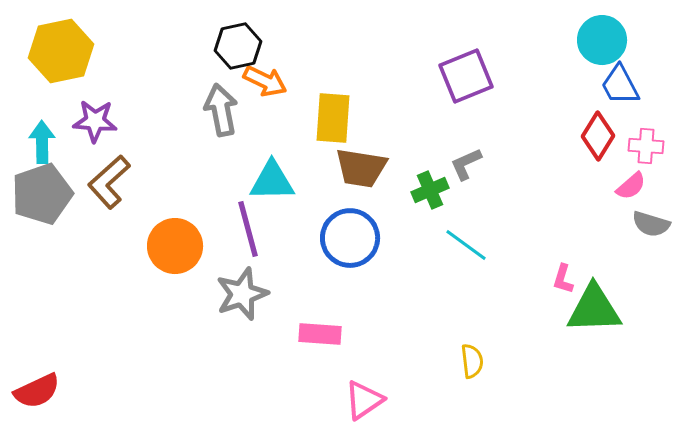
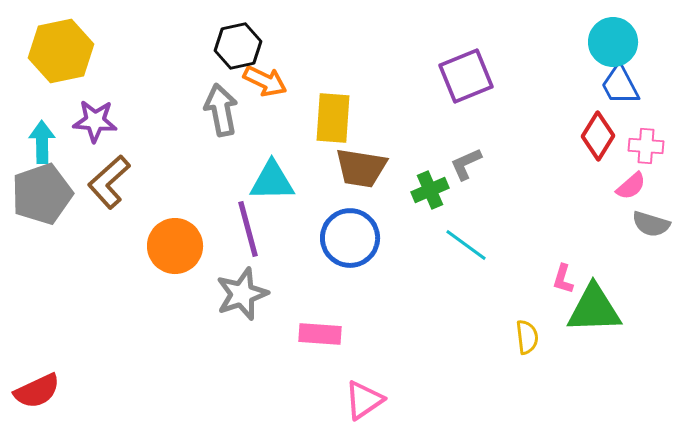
cyan circle: moved 11 px right, 2 px down
yellow semicircle: moved 55 px right, 24 px up
